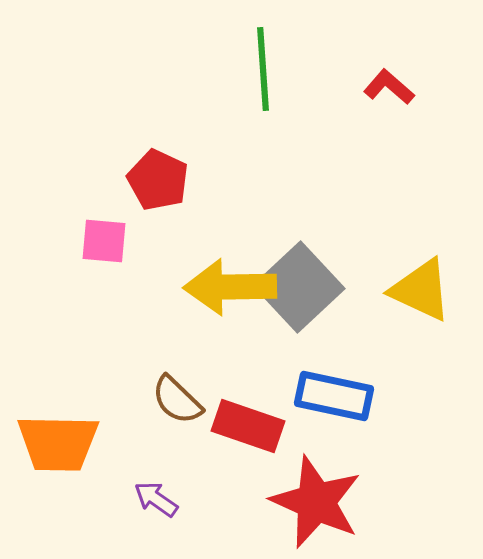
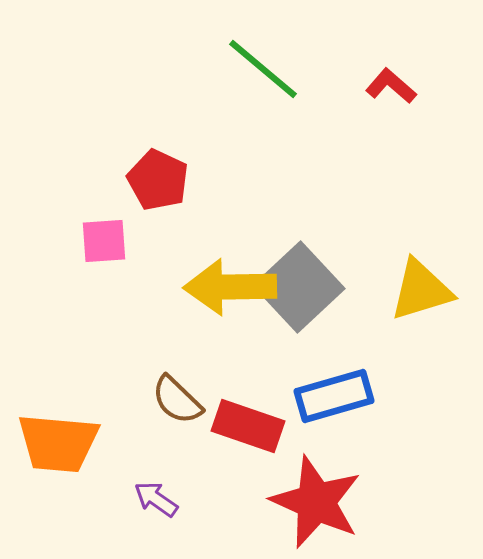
green line: rotated 46 degrees counterclockwise
red L-shape: moved 2 px right, 1 px up
pink square: rotated 9 degrees counterclockwise
yellow triangle: rotated 42 degrees counterclockwise
blue rectangle: rotated 28 degrees counterclockwise
orange trapezoid: rotated 4 degrees clockwise
